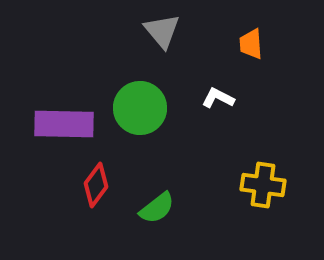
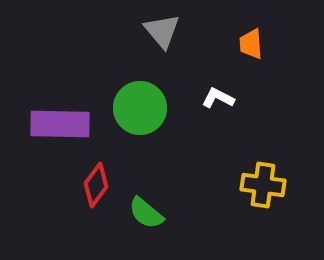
purple rectangle: moved 4 px left
green semicircle: moved 11 px left, 5 px down; rotated 78 degrees clockwise
